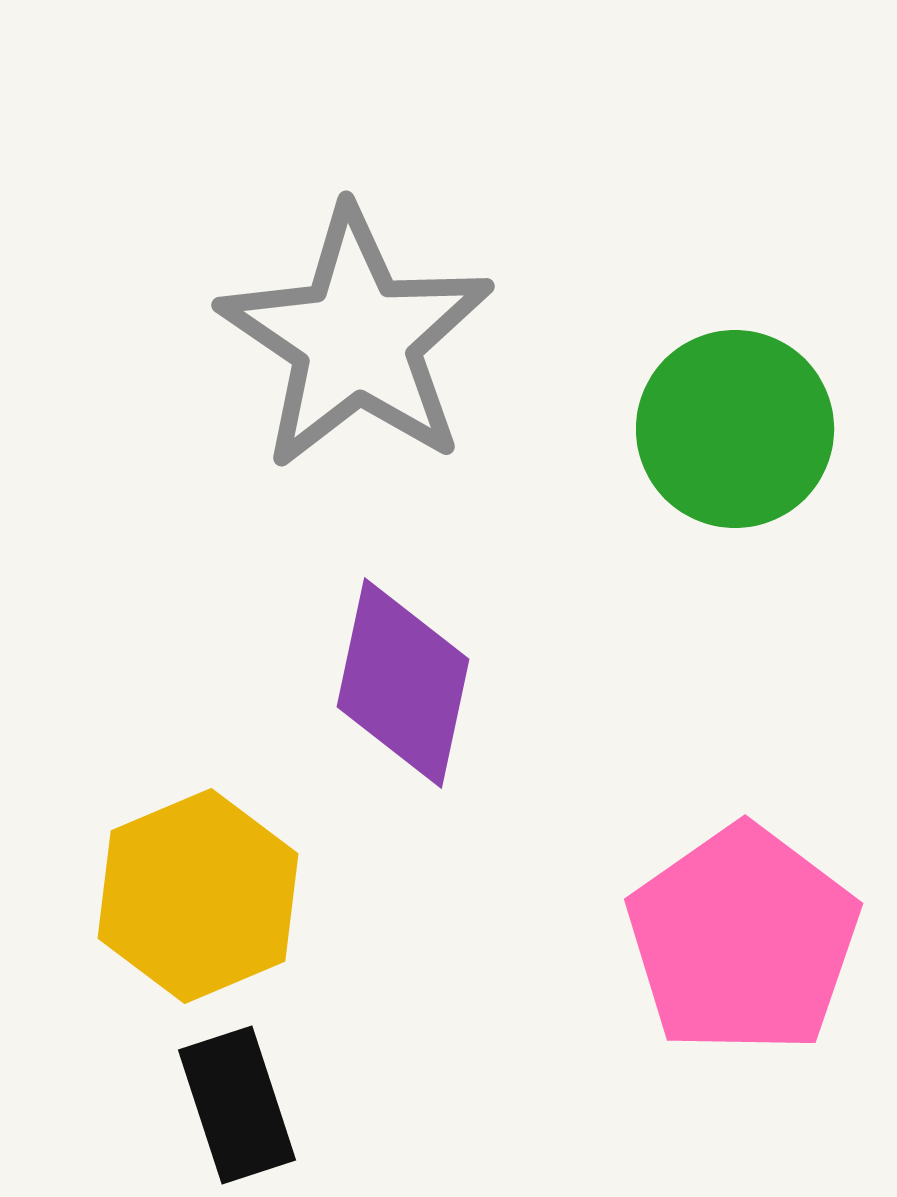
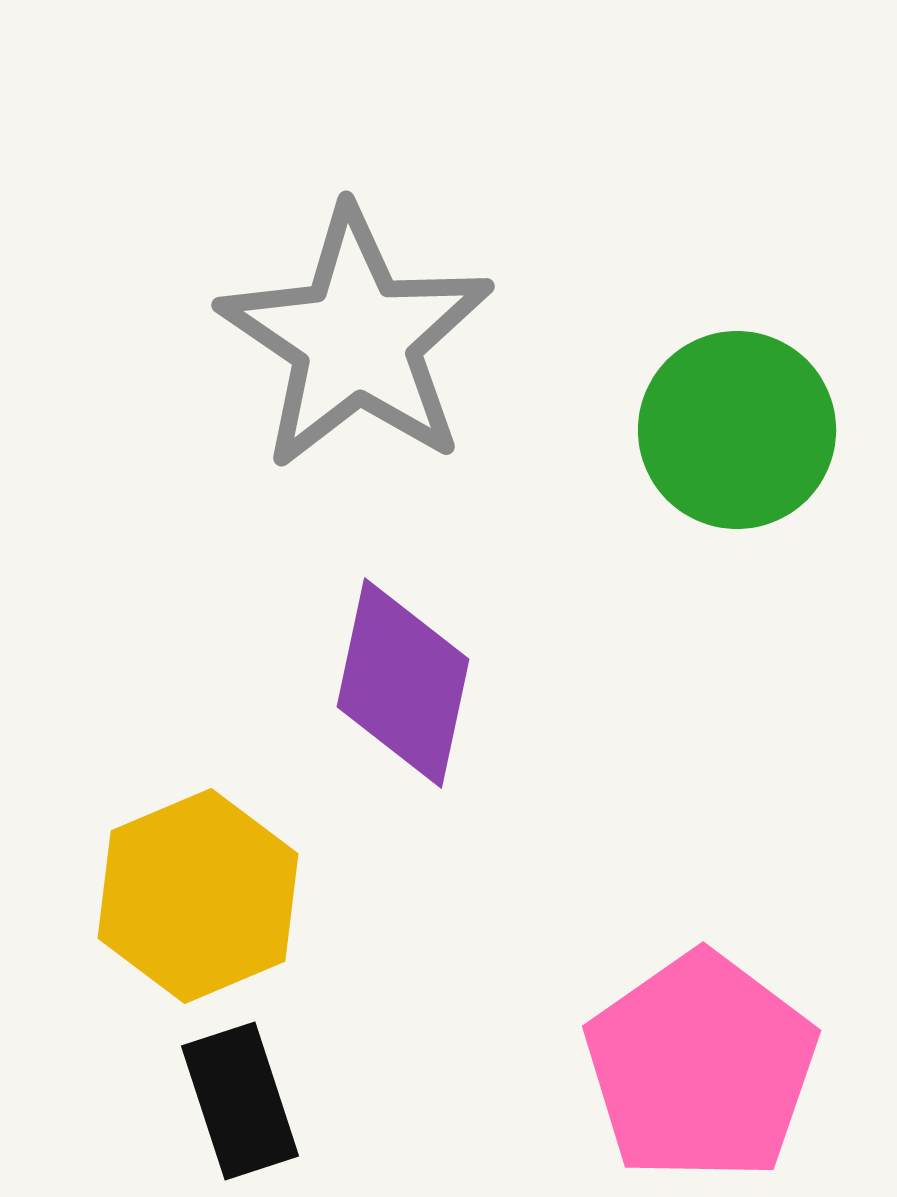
green circle: moved 2 px right, 1 px down
pink pentagon: moved 42 px left, 127 px down
black rectangle: moved 3 px right, 4 px up
